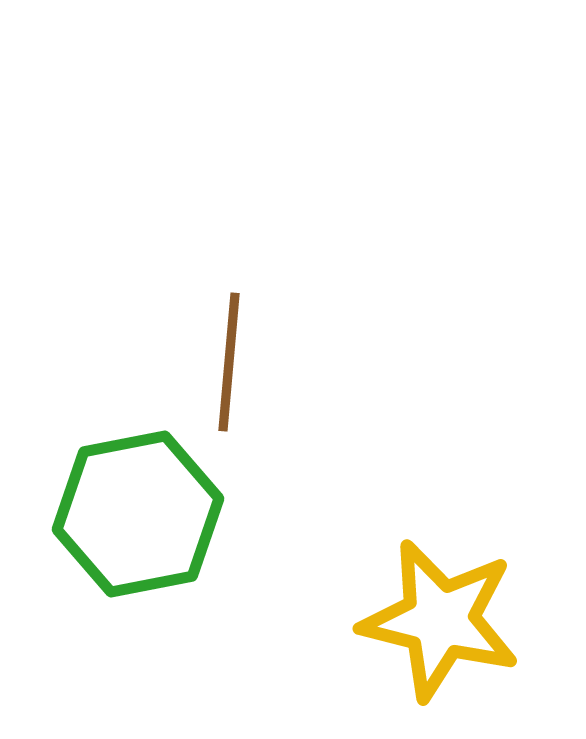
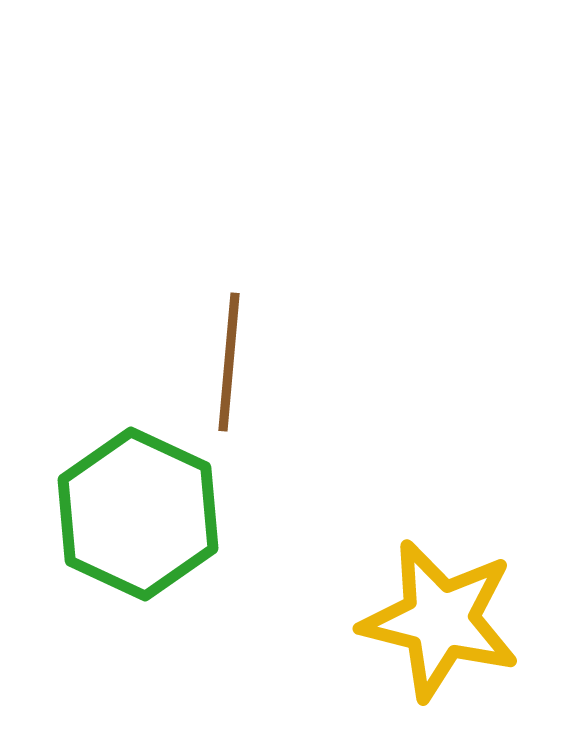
green hexagon: rotated 24 degrees counterclockwise
